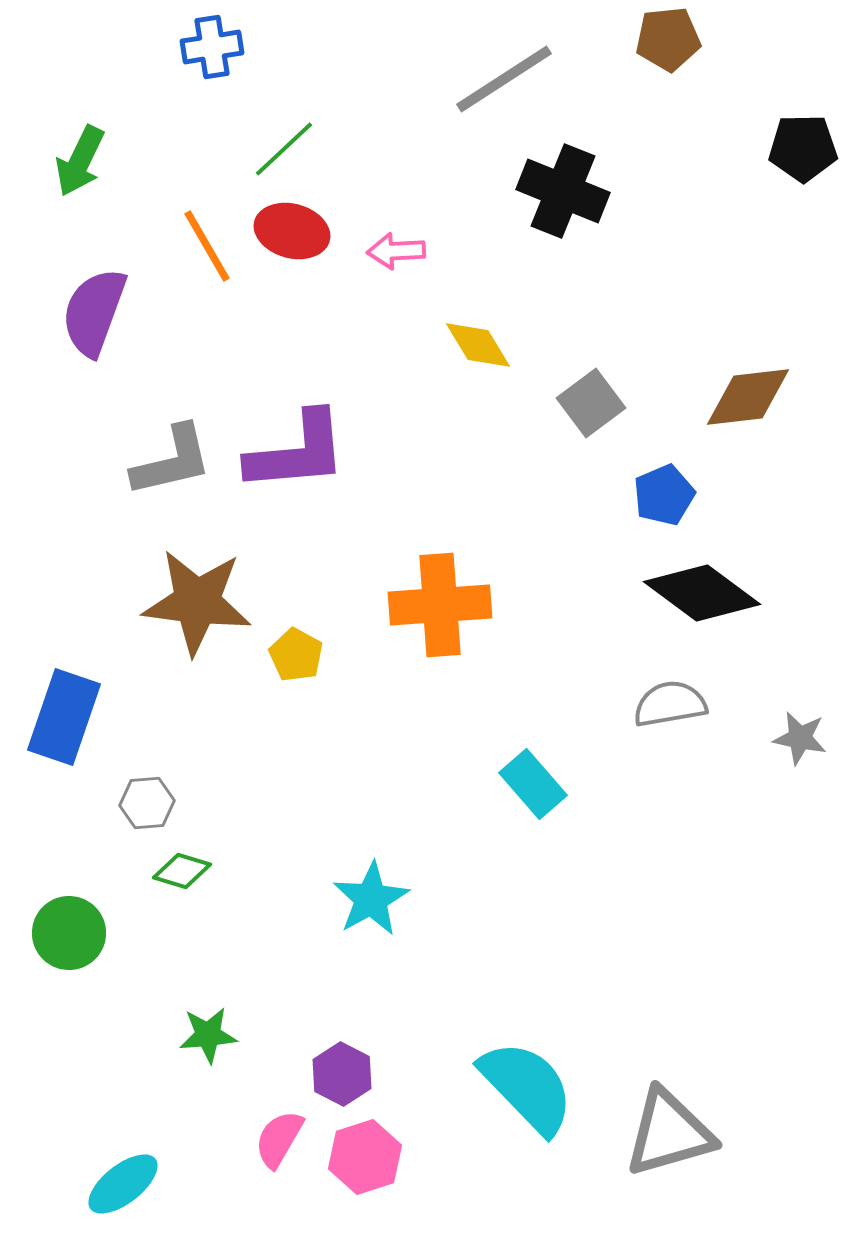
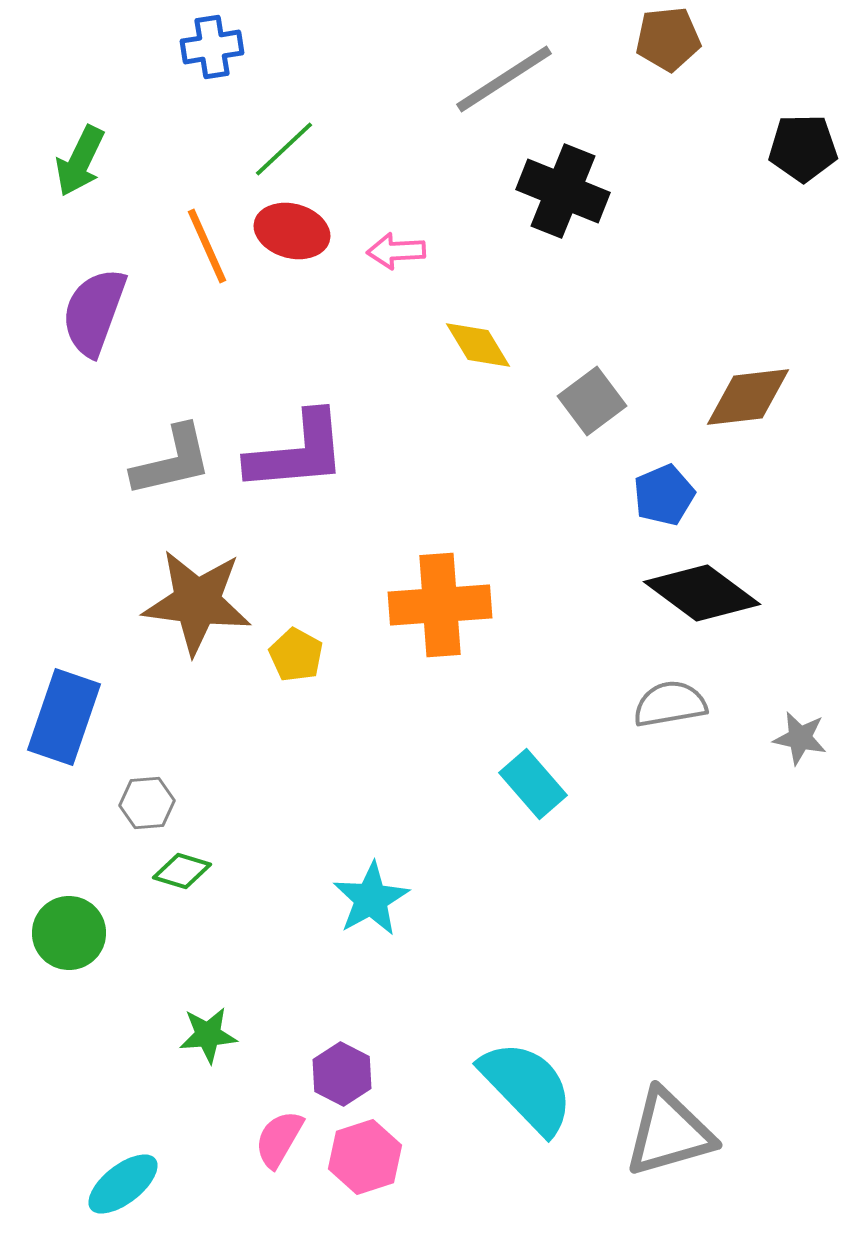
orange line: rotated 6 degrees clockwise
gray square: moved 1 px right, 2 px up
